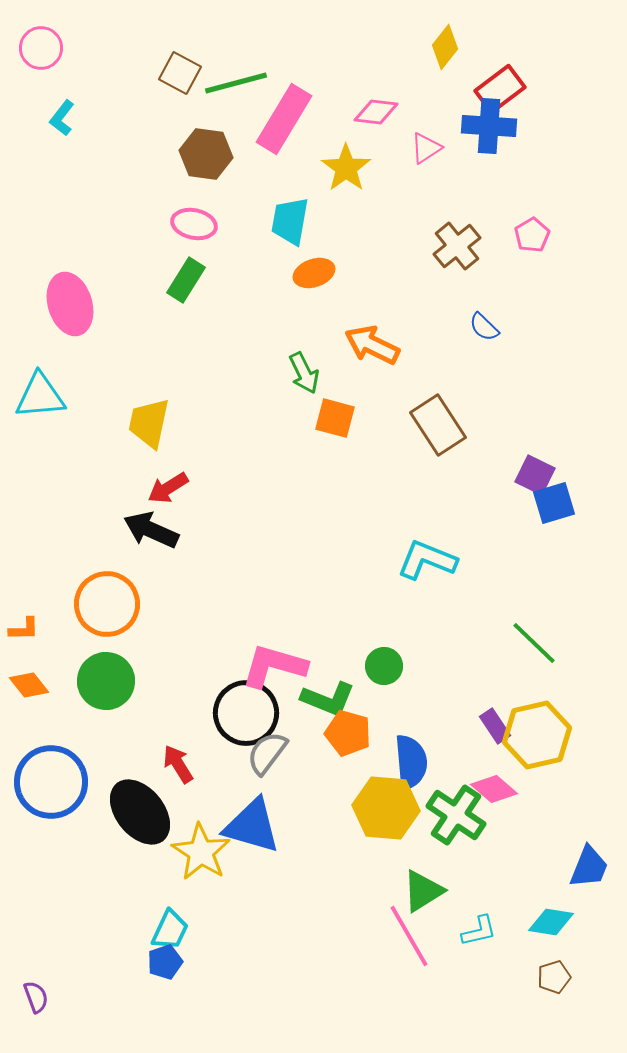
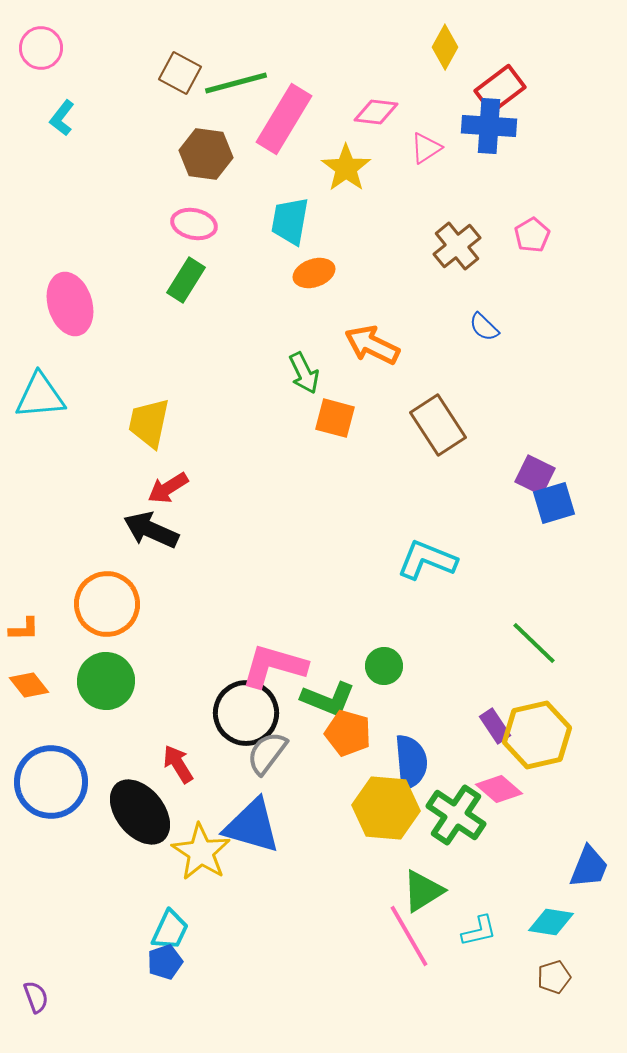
yellow diamond at (445, 47): rotated 9 degrees counterclockwise
pink diamond at (494, 789): moved 5 px right
